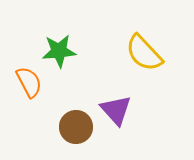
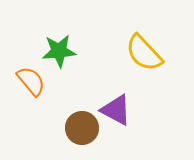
orange semicircle: moved 2 px right, 1 px up; rotated 12 degrees counterclockwise
purple triangle: rotated 20 degrees counterclockwise
brown circle: moved 6 px right, 1 px down
